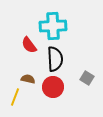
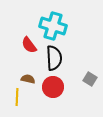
cyan cross: rotated 20 degrees clockwise
black semicircle: moved 1 px left, 1 px up
gray square: moved 3 px right, 1 px down
yellow line: moved 2 px right; rotated 18 degrees counterclockwise
